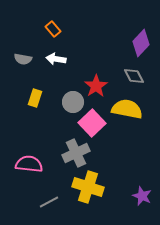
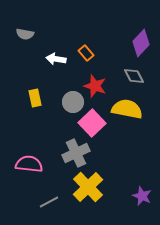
orange rectangle: moved 33 px right, 24 px down
gray semicircle: moved 2 px right, 25 px up
red star: moved 1 px left; rotated 20 degrees counterclockwise
yellow rectangle: rotated 30 degrees counterclockwise
yellow cross: rotated 28 degrees clockwise
